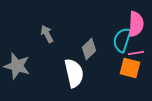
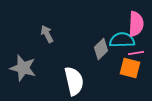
cyan semicircle: rotated 70 degrees clockwise
gray diamond: moved 12 px right
gray star: moved 6 px right, 2 px down
white semicircle: moved 8 px down
